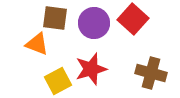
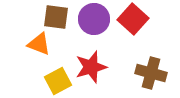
brown square: moved 1 px right, 1 px up
purple circle: moved 4 px up
orange triangle: moved 2 px right
red star: moved 2 px up
